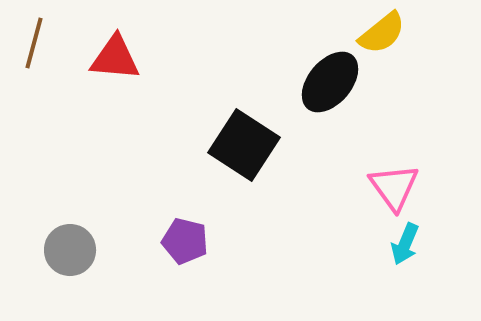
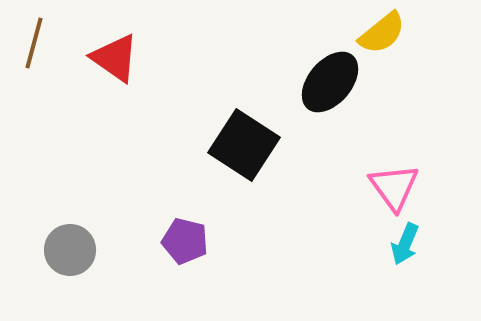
red triangle: rotated 30 degrees clockwise
